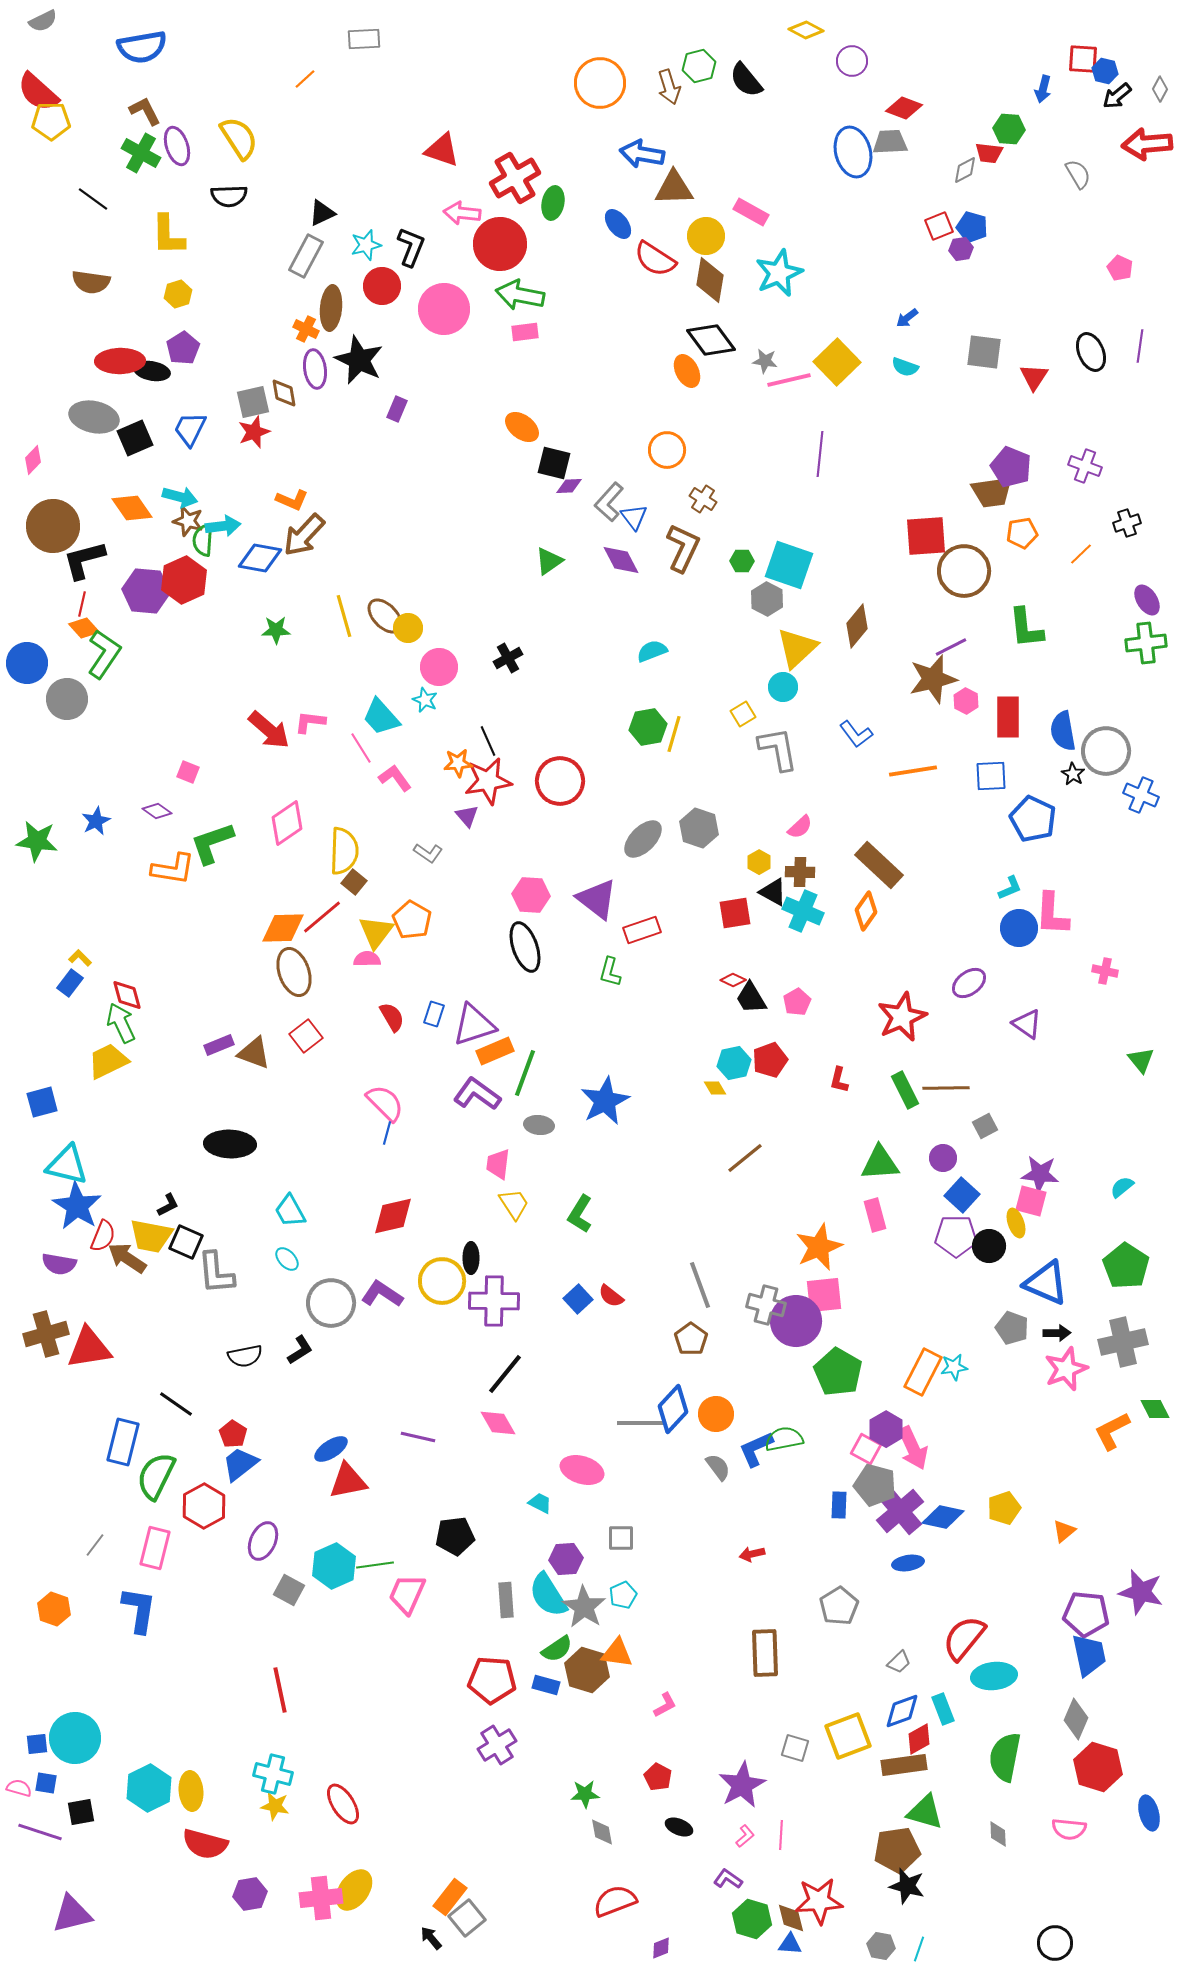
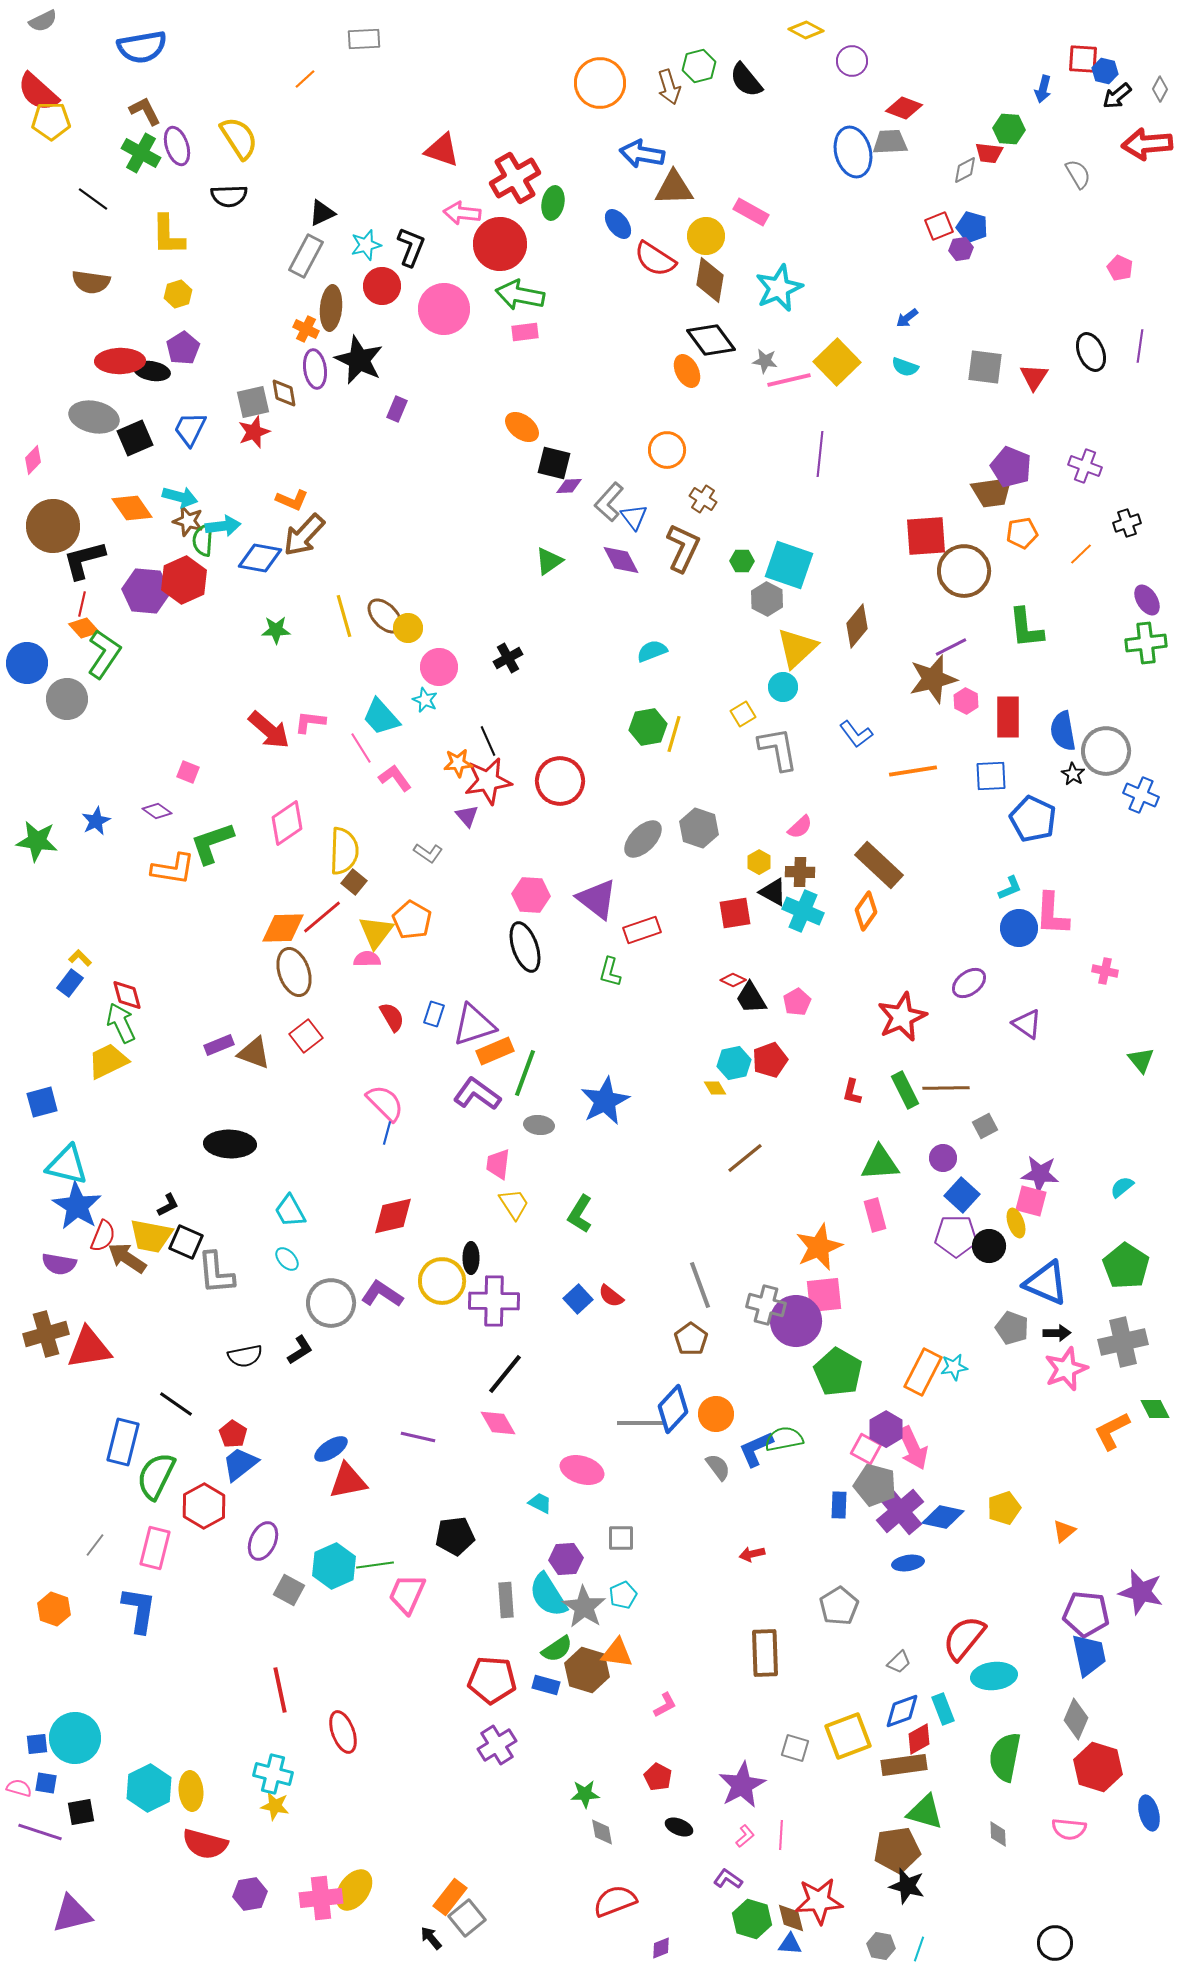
cyan star at (779, 273): moved 15 px down
gray square at (984, 352): moved 1 px right, 15 px down
red L-shape at (839, 1080): moved 13 px right, 12 px down
red ellipse at (343, 1804): moved 72 px up; rotated 12 degrees clockwise
